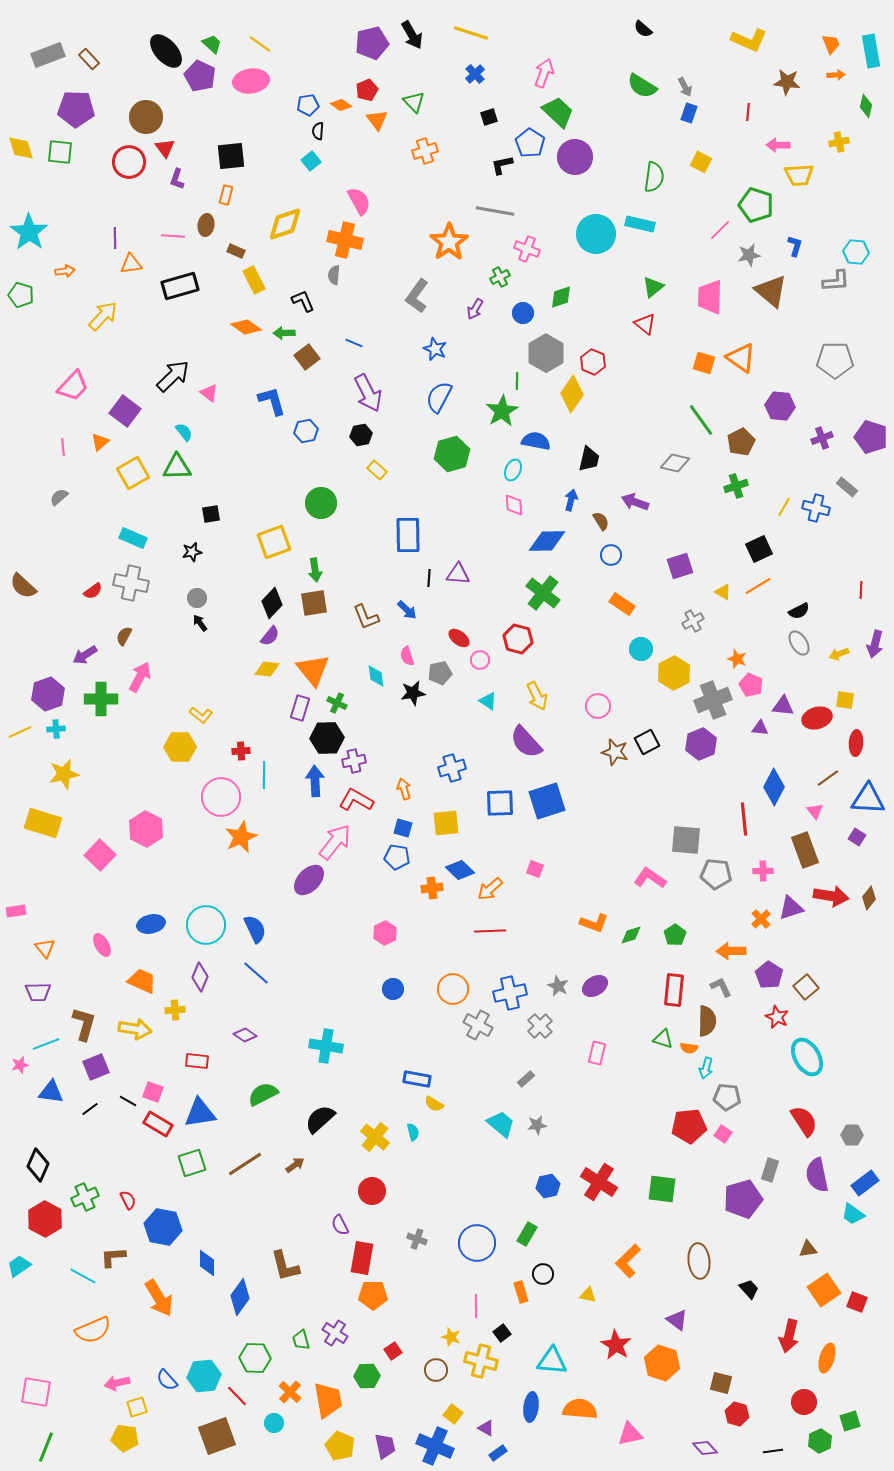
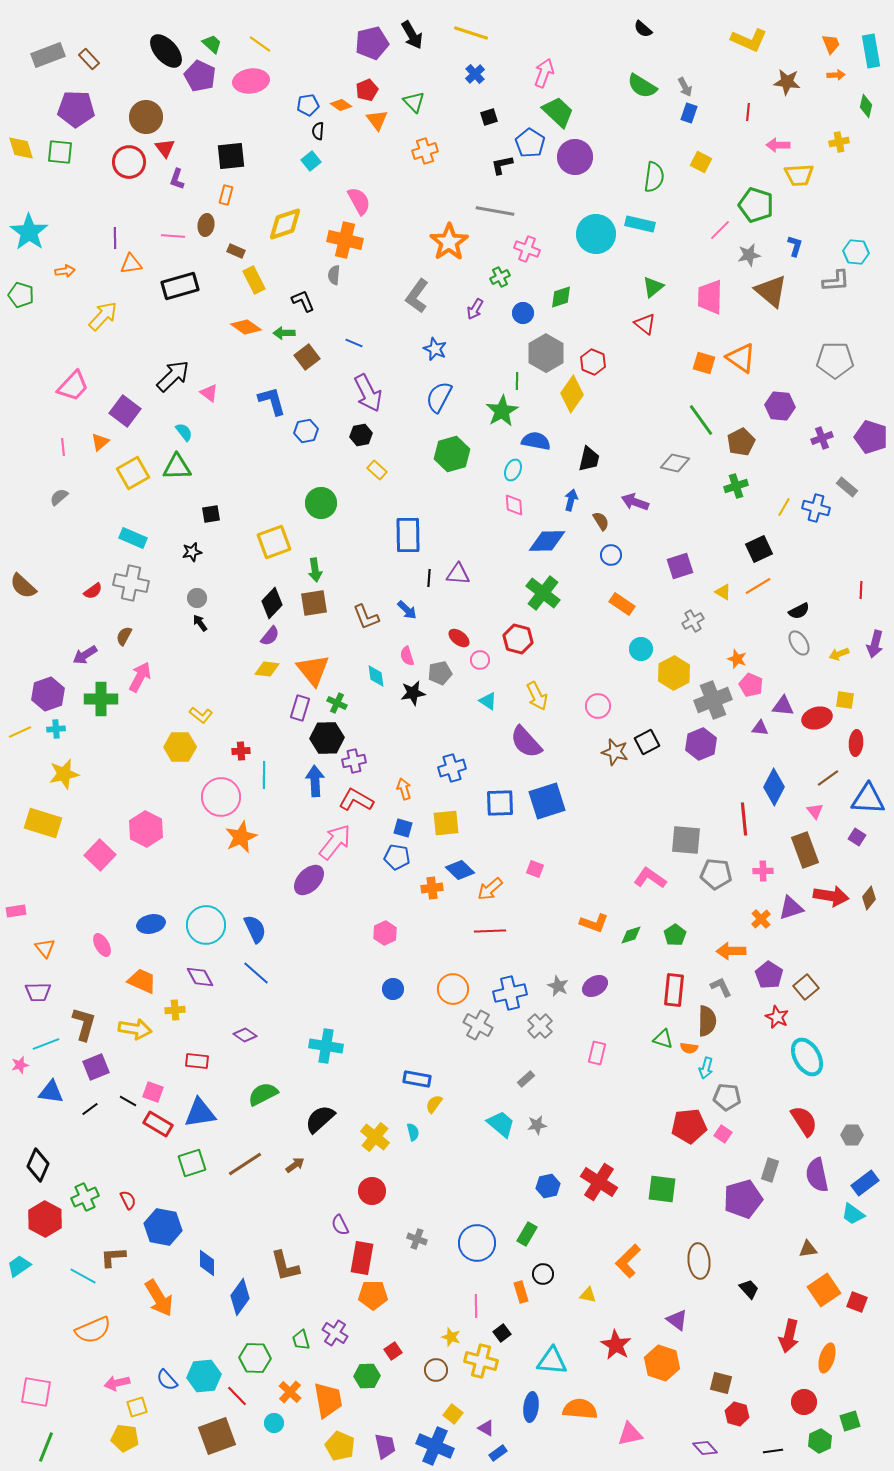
purple diamond at (200, 977): rotated 52 degrees counterclockwise
yellow semicircle at (434, 1104): rotated 96 degrees clockwise
